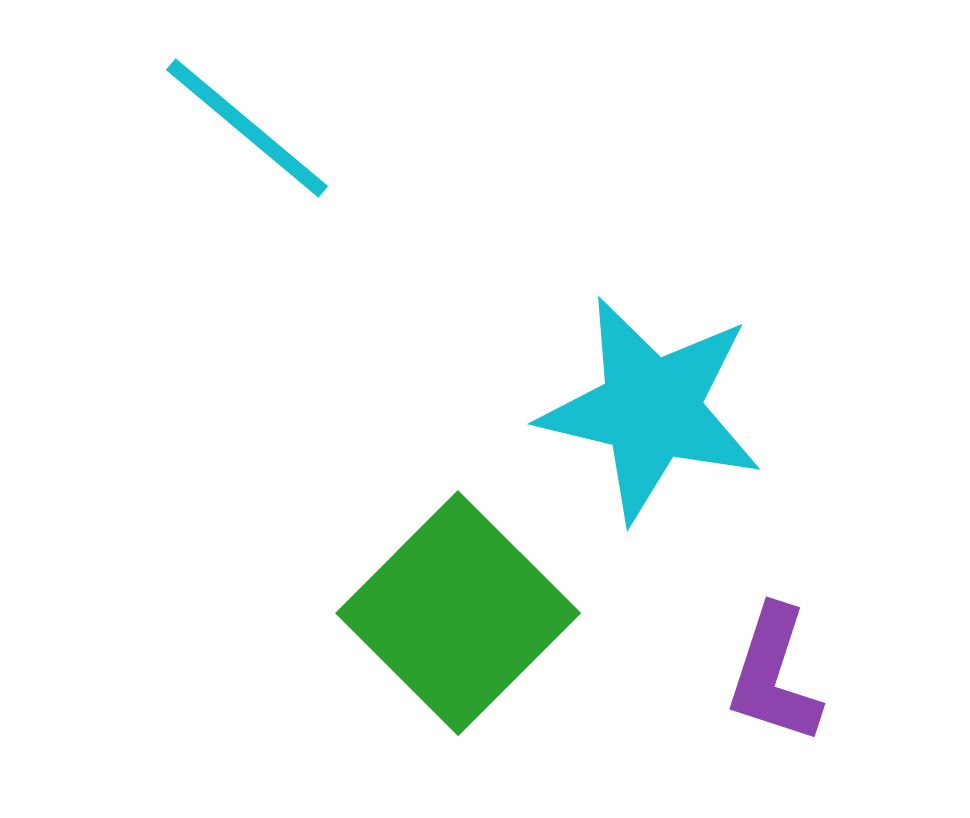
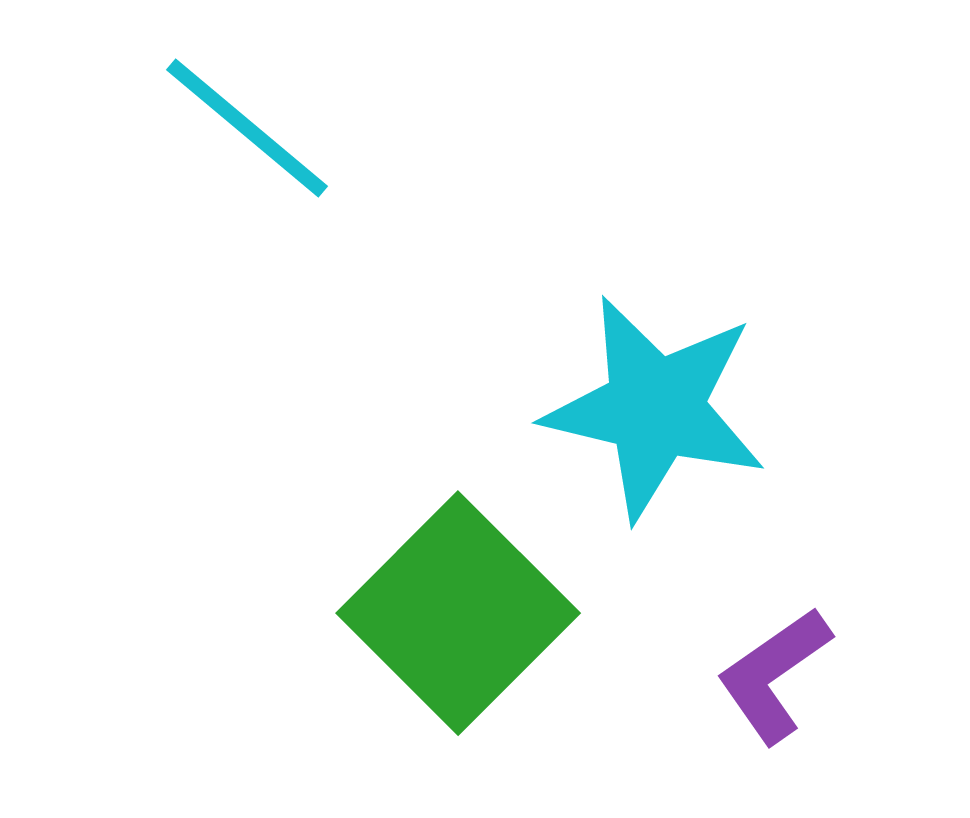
cyan star: moved 4 px right, 1 px up
purple L-shape: rotated 37 degrees clockwise
